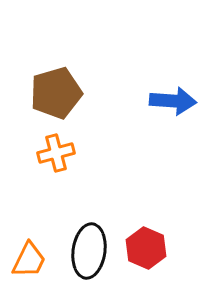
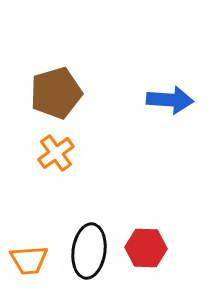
blue arrow: moved 3 px left, 1 px up
orange cross: rotated 21 degrees counterclockwise
red hexagon: rotated 21 degrees counterclockwise
orange trapezoid: rotated 60 degrees clockwise
